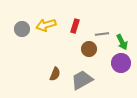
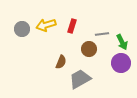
red rectangle: moved 3 px left
brown semicircle: moved 6 px right, 12 px up
gray trapezoid: moved 2 px left, 1 px up
